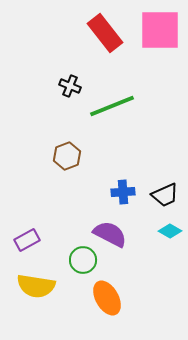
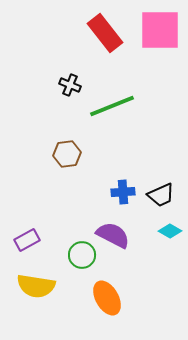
black cross: moved 1 px up
brown hexagon: moved 2 px up; rotated 12 degrees clockwise
black trapezoid: moved 4 px left
purple semicircle: moved 3 px right, 1 px down
green circle: moved 1 px left, 5 px up
